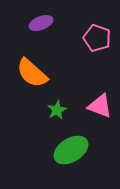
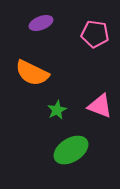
pink pentagon: moved 2 px left, 4 px up; rotated 12 degrees counterclockwise
orange semicircle: rotated 16 degrees counterclockwise
